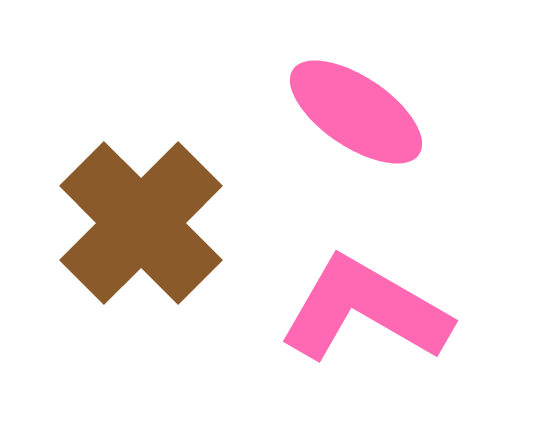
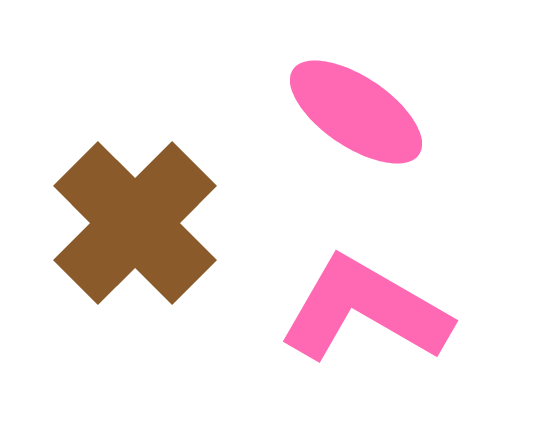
brown cross: moved 6 px left
